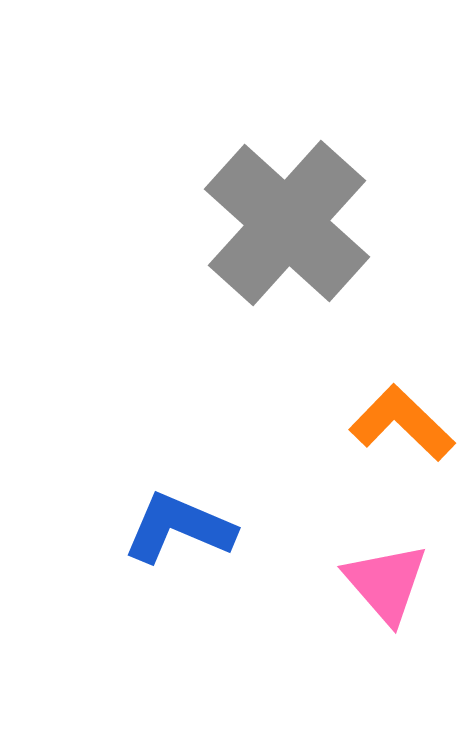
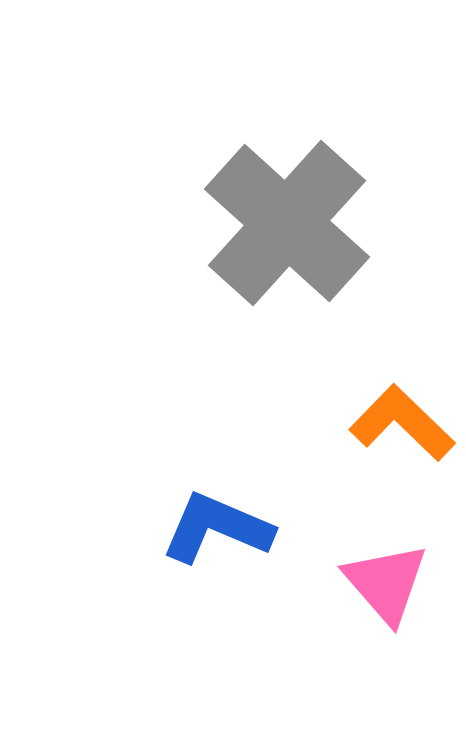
blue L-shape: moved 38 px right
